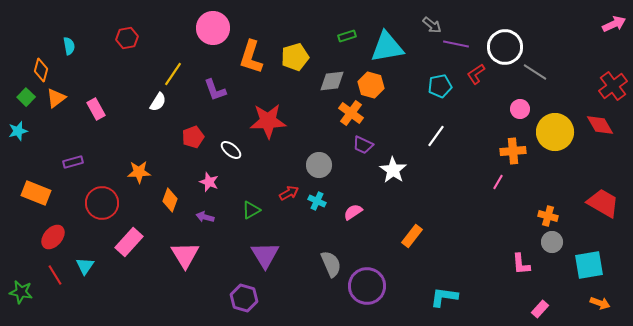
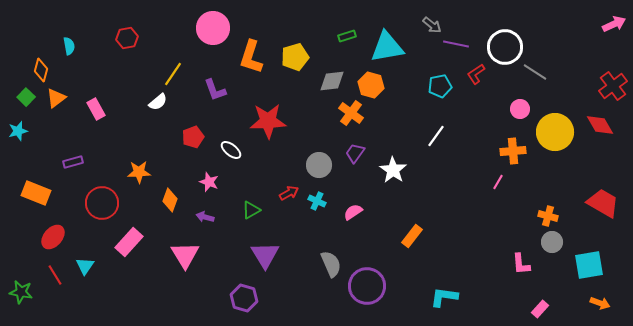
white semicircle at (158, 102): rotated 18 degrees clockwise
purple trapezoid at (363, 145): moved 8 px left, 8 px down; rotated 100 degrees clockwise
